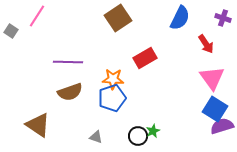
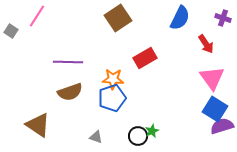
green star: moved 1 px left
